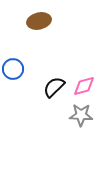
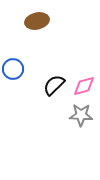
brown ellipse: moved 2 px left
black semicircle: moved 2 px up
